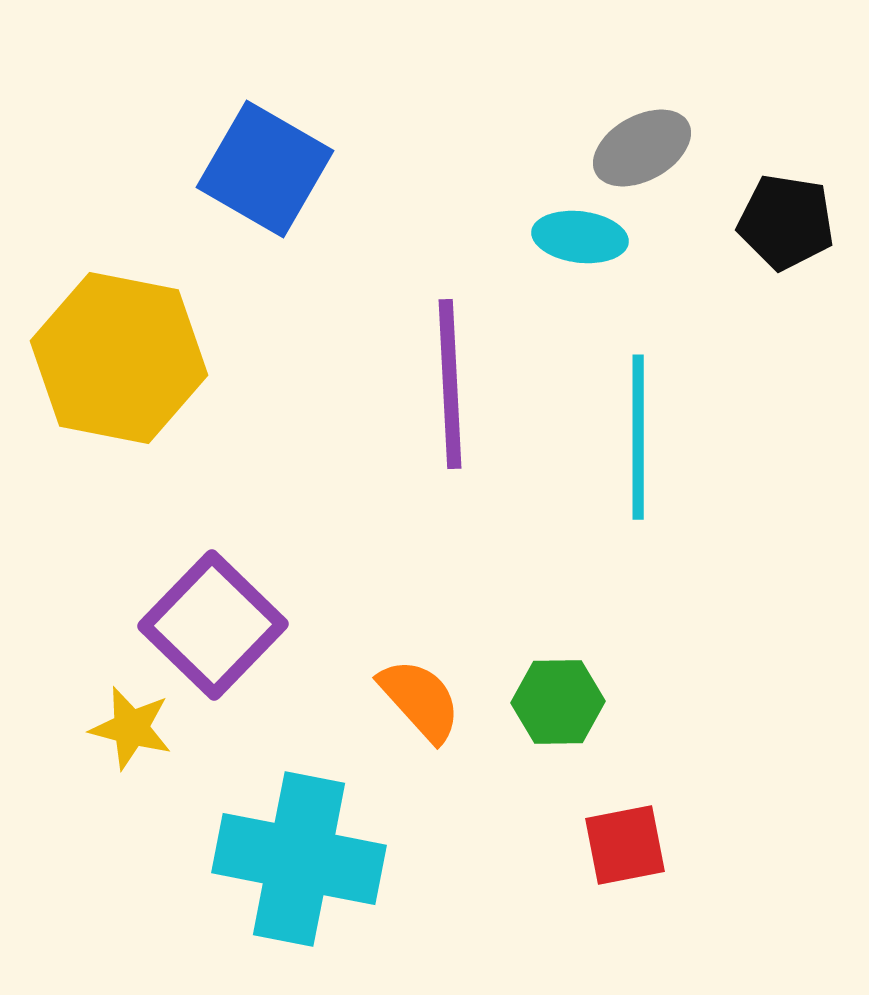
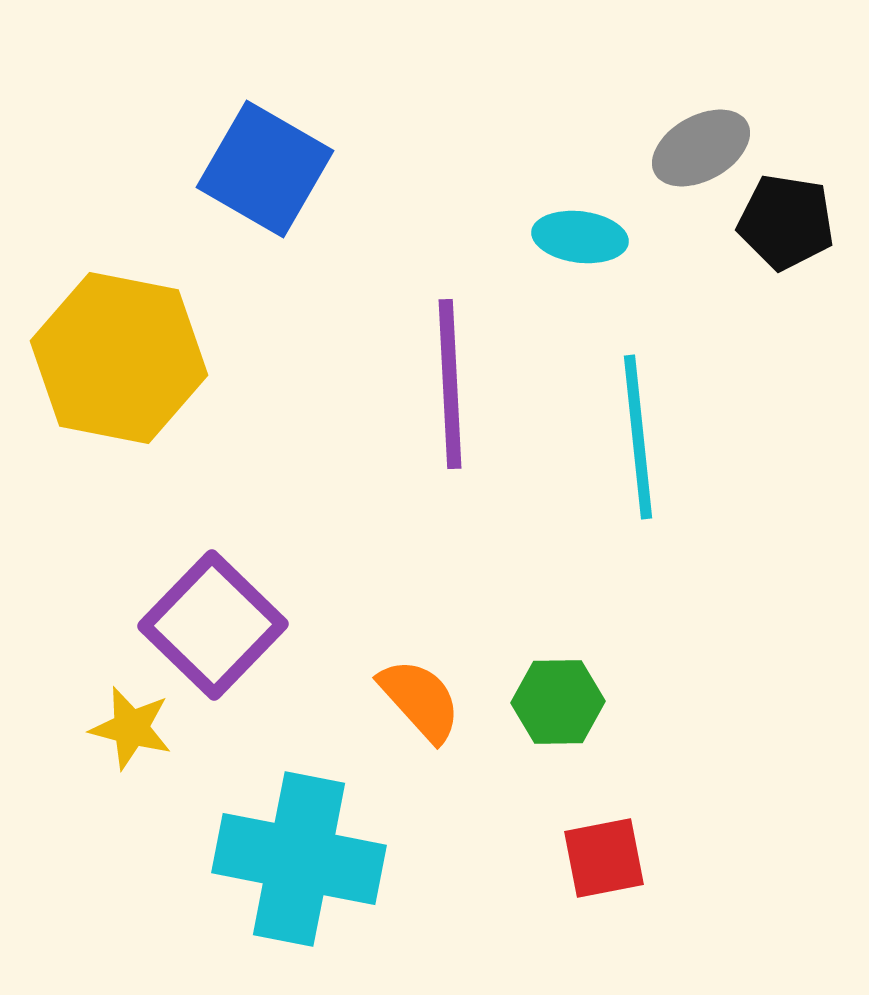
gray ellipse: moved 59 px right
cyan line: rotated 6 degrees counterclockwise
red square: moved 21 px left, 13 px down
